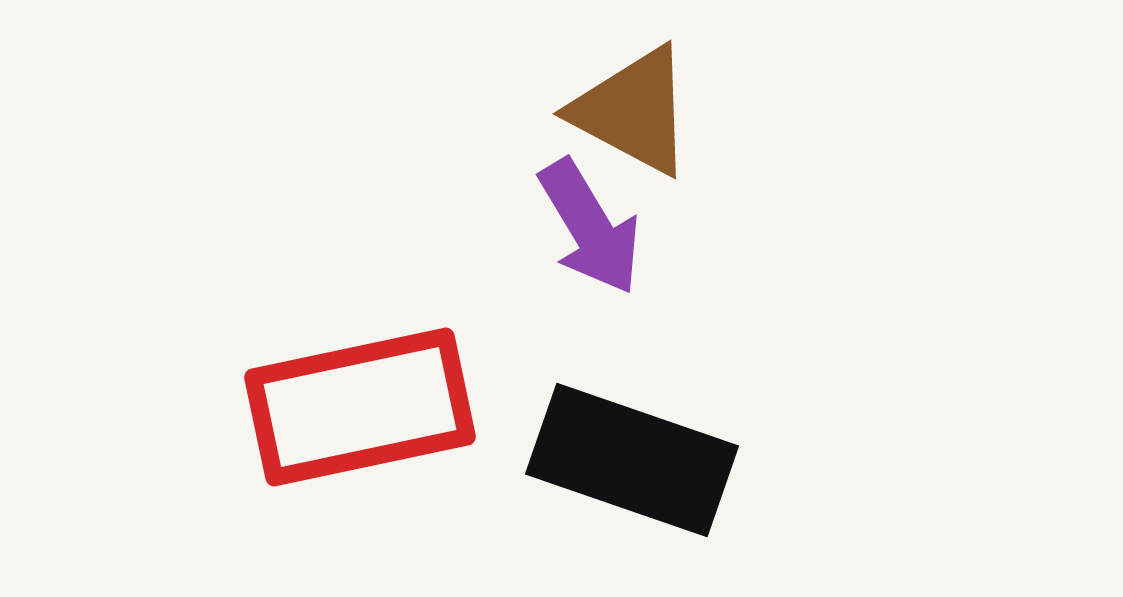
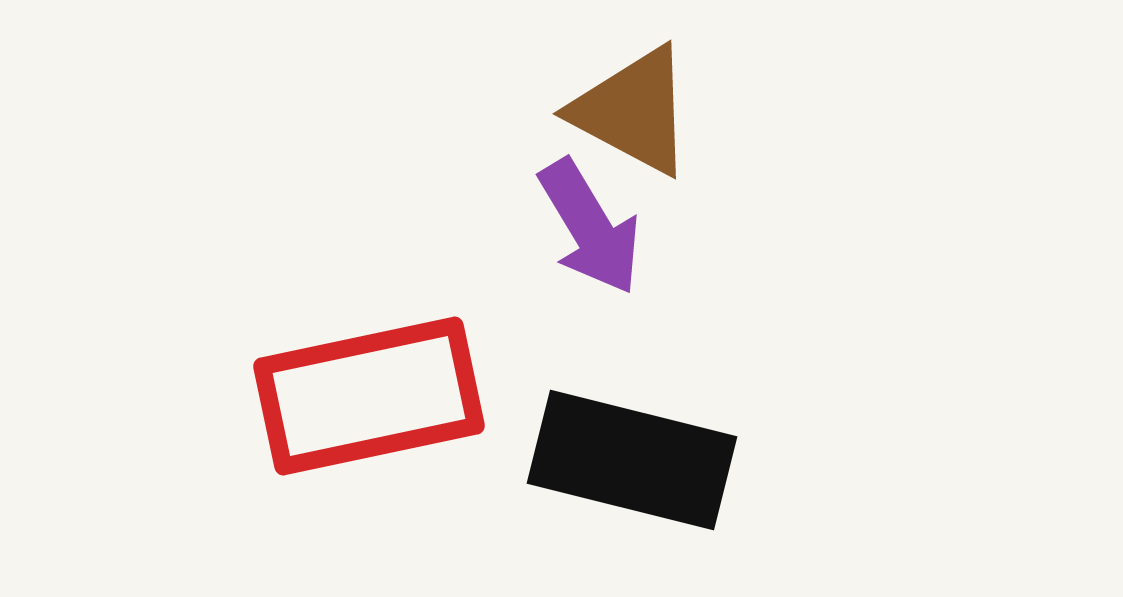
red rectangle: moved 9 px right, 11 px up
black rectangle: rotated 5 degrees counterclockwise
